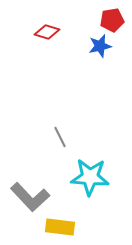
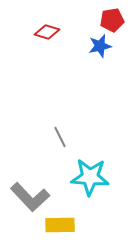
yellow rectangle: moved 2 px up; rotated 8 degrees counterclockwise
